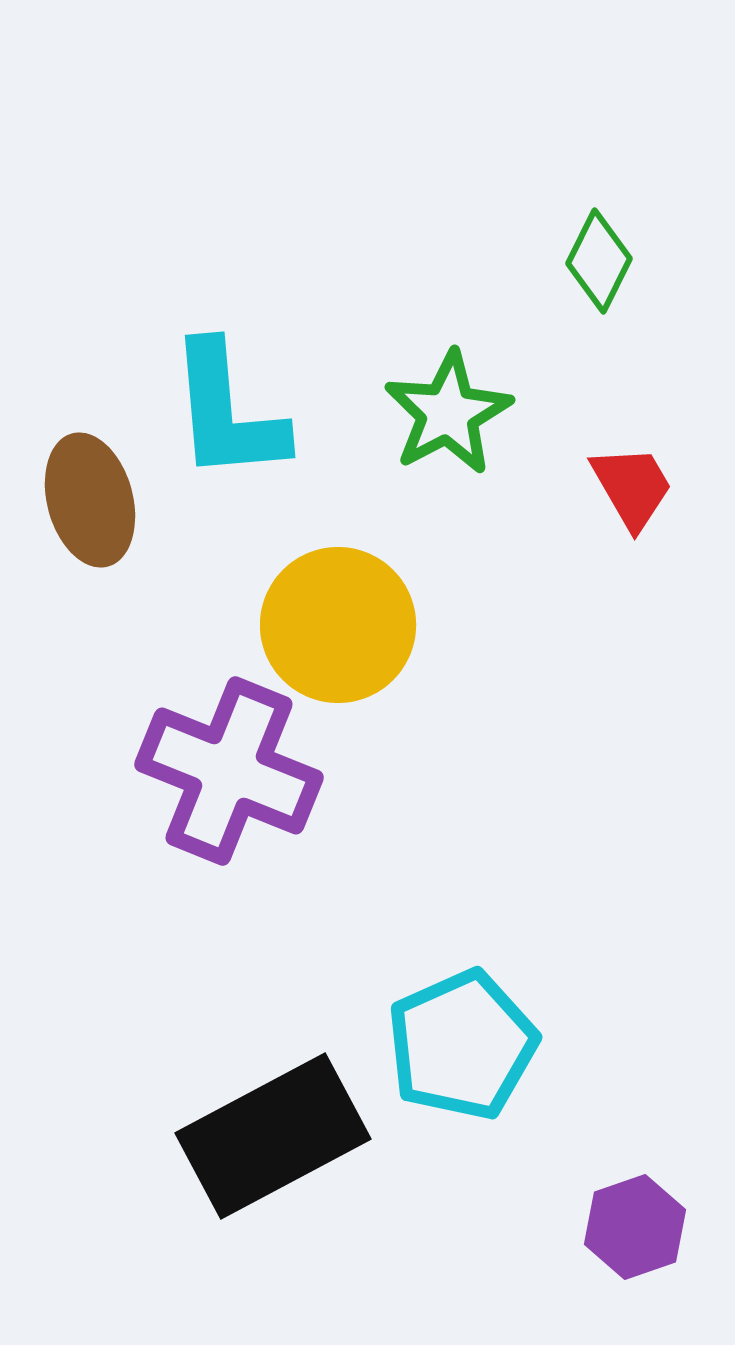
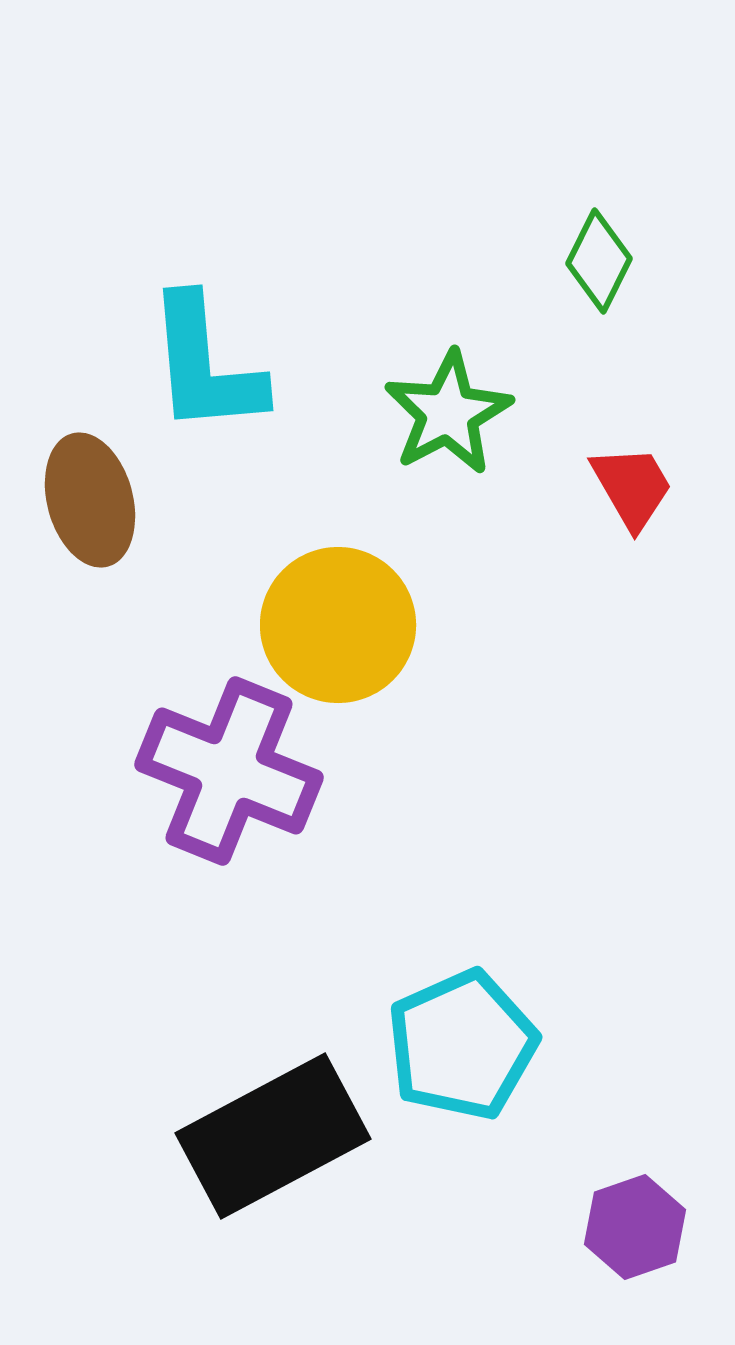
cyan L-shape: moved 22 px left, 47 px up
